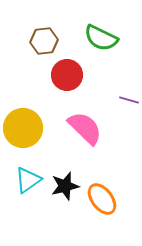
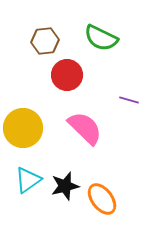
brown hexagon: moved 1 px right
